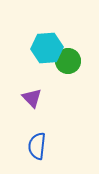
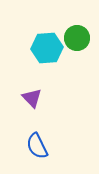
green circle: moved 9 px right, 23 px up
blue semicircle: rotated 32 degrees counterclockwise
